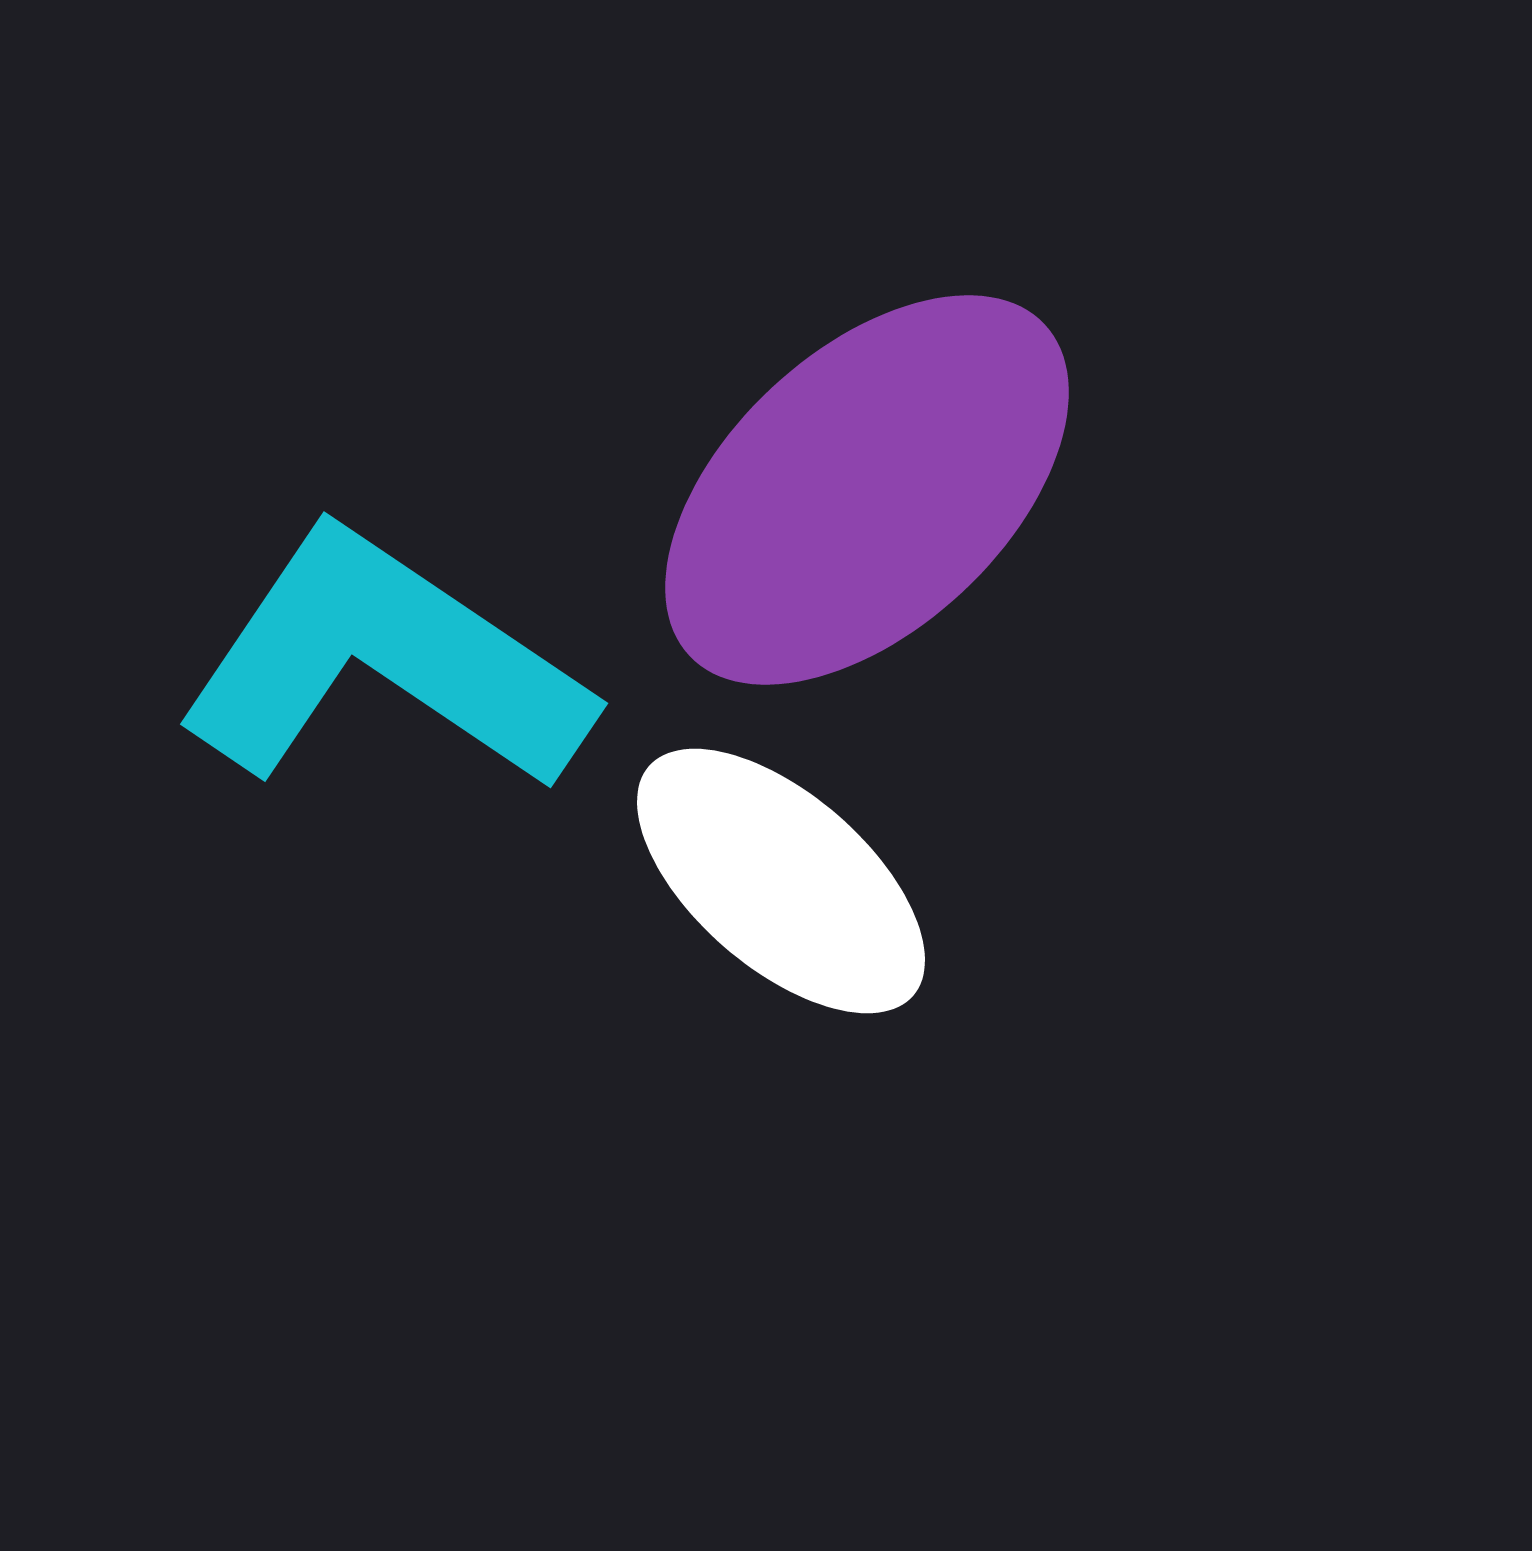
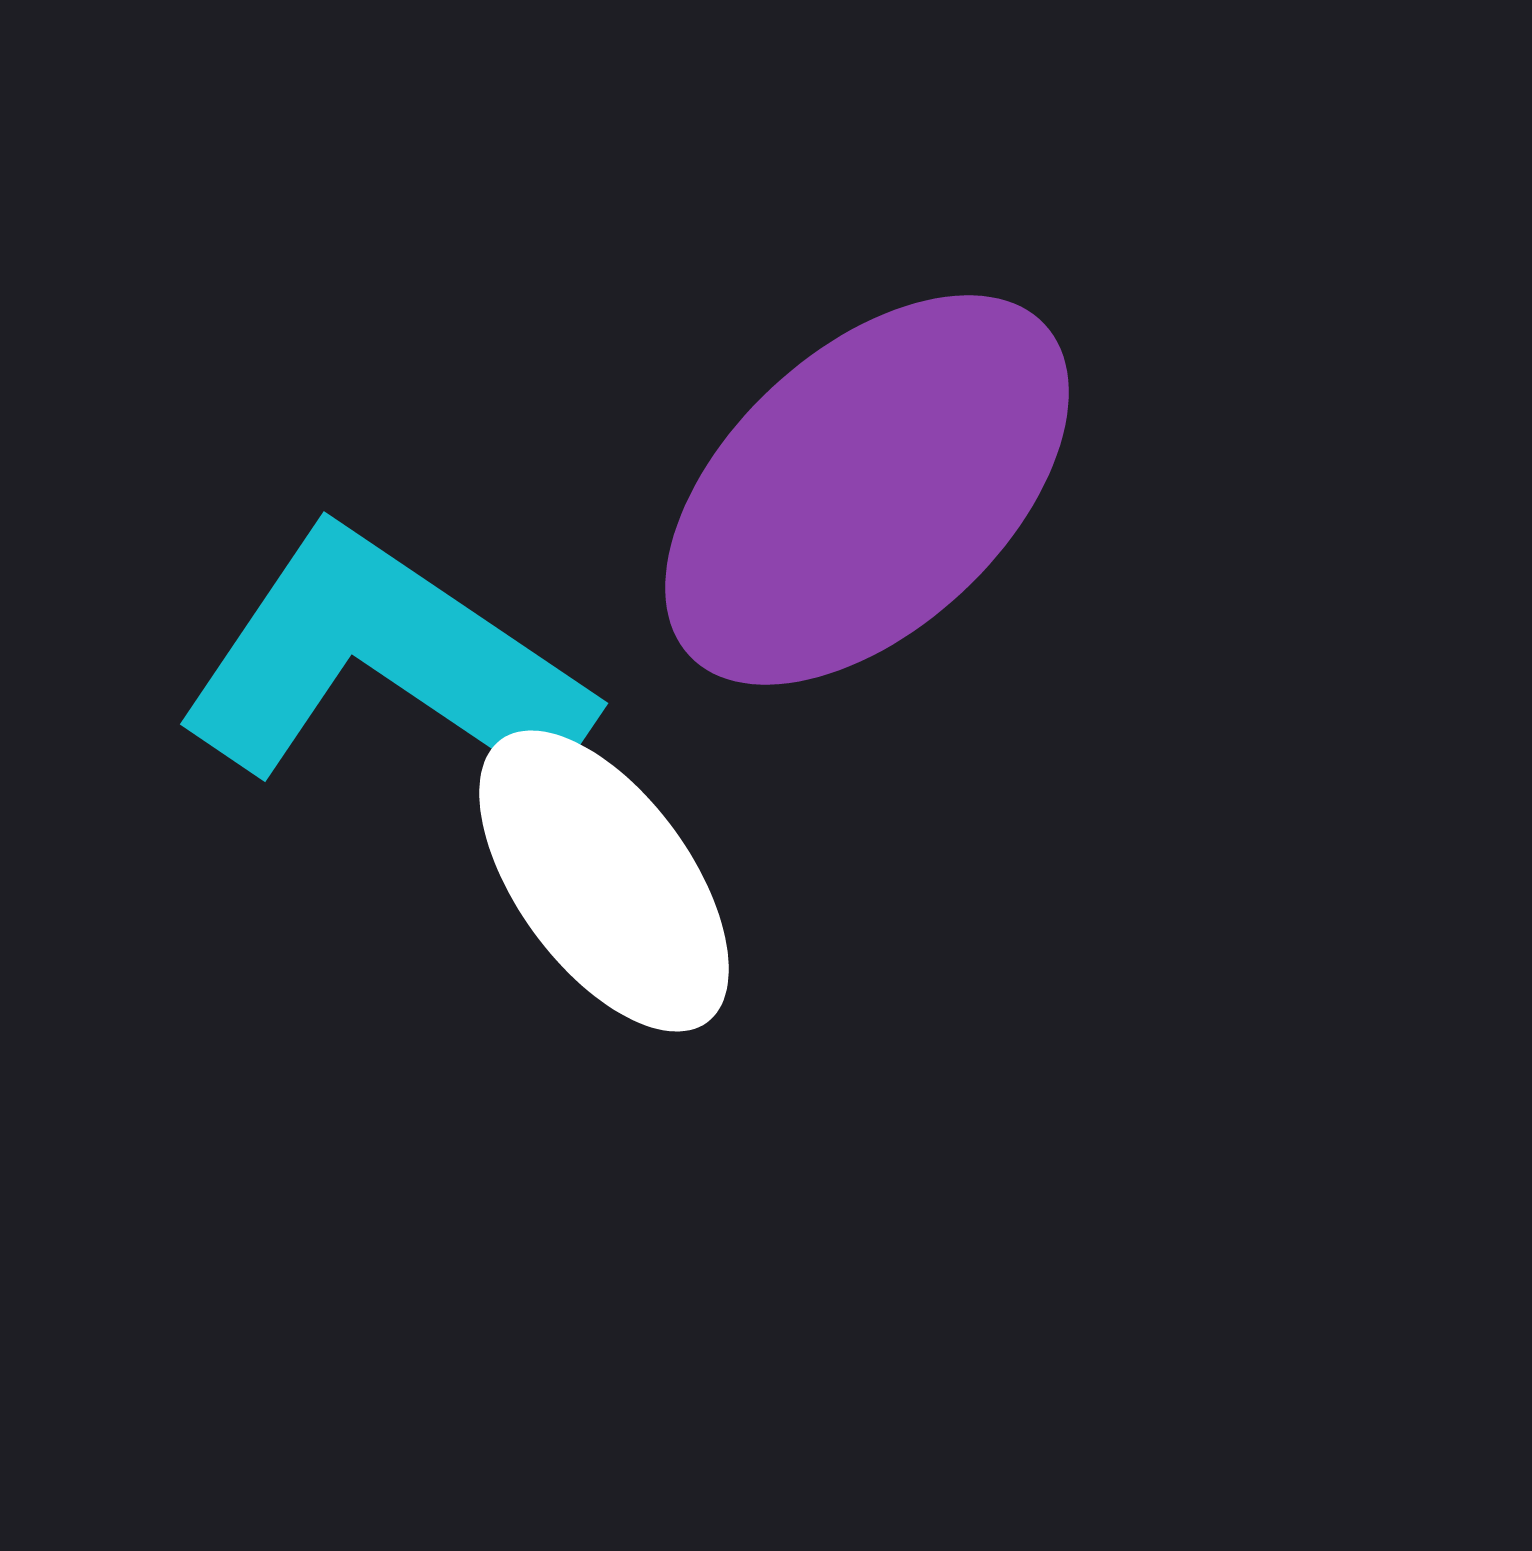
white ellipse: moved 177 px left; rotated 13 degrees clockwise
